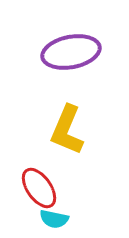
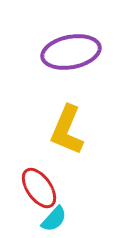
cyan semicircle: rotated 60 degrees counterclockwise
